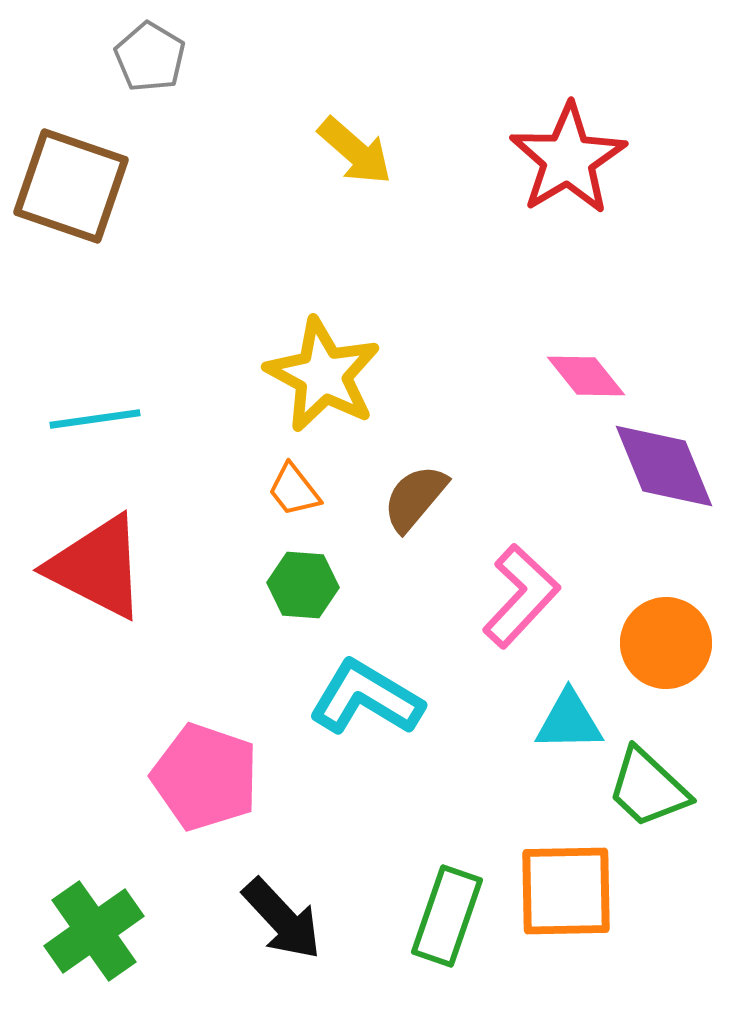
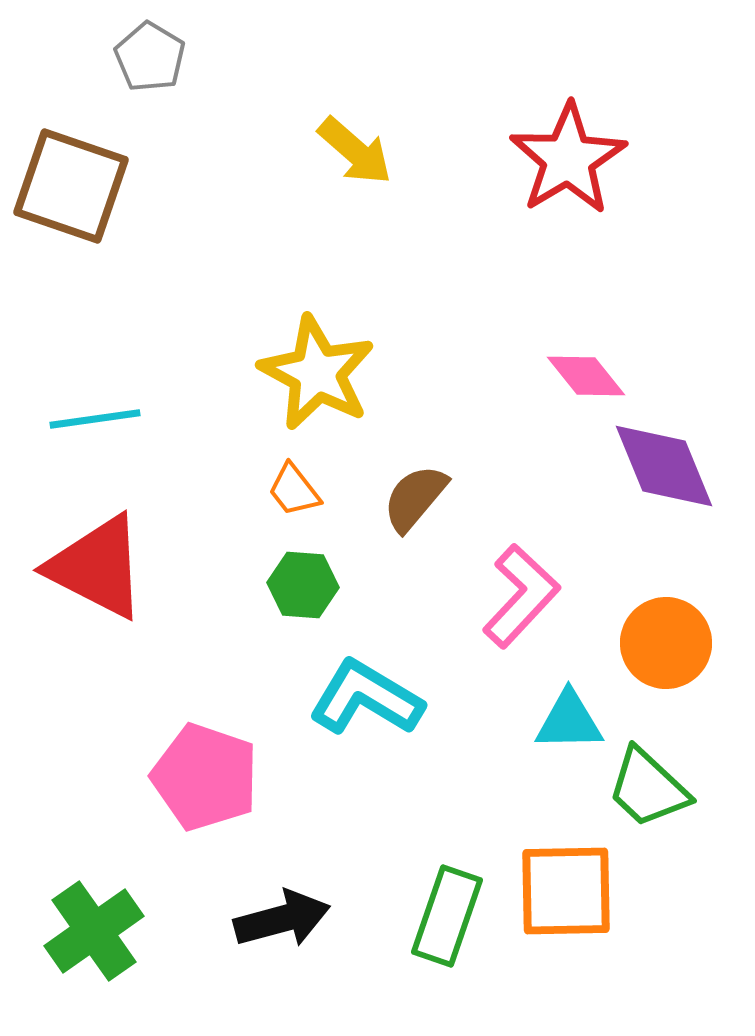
yellow star: moved 6 px left, 2 px up
black arrow: rotated 62 degrees counterclockwise
